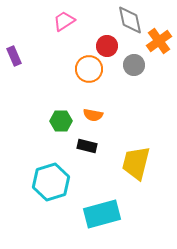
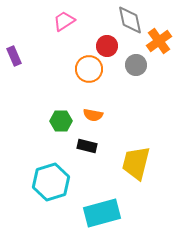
gray circle: moved 2 px right
cyan rectangle: moved 1 px up
